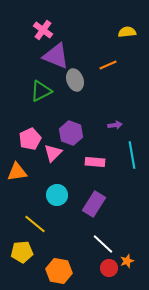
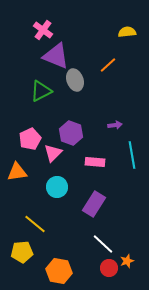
orange line: rotated 18 degrees counterclockwise
cyan circle: moved 8 px up
